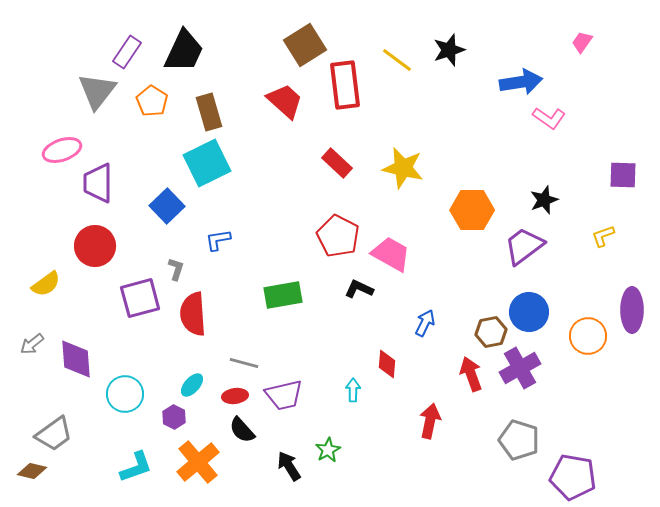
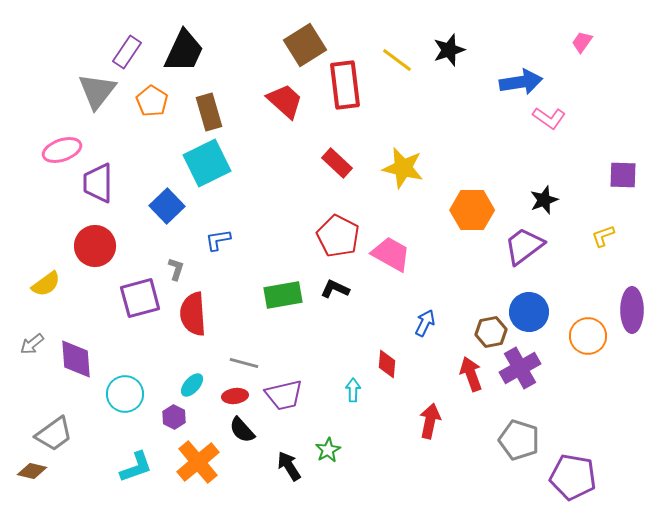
black L-shape at (359, 289): moved 24 px left
